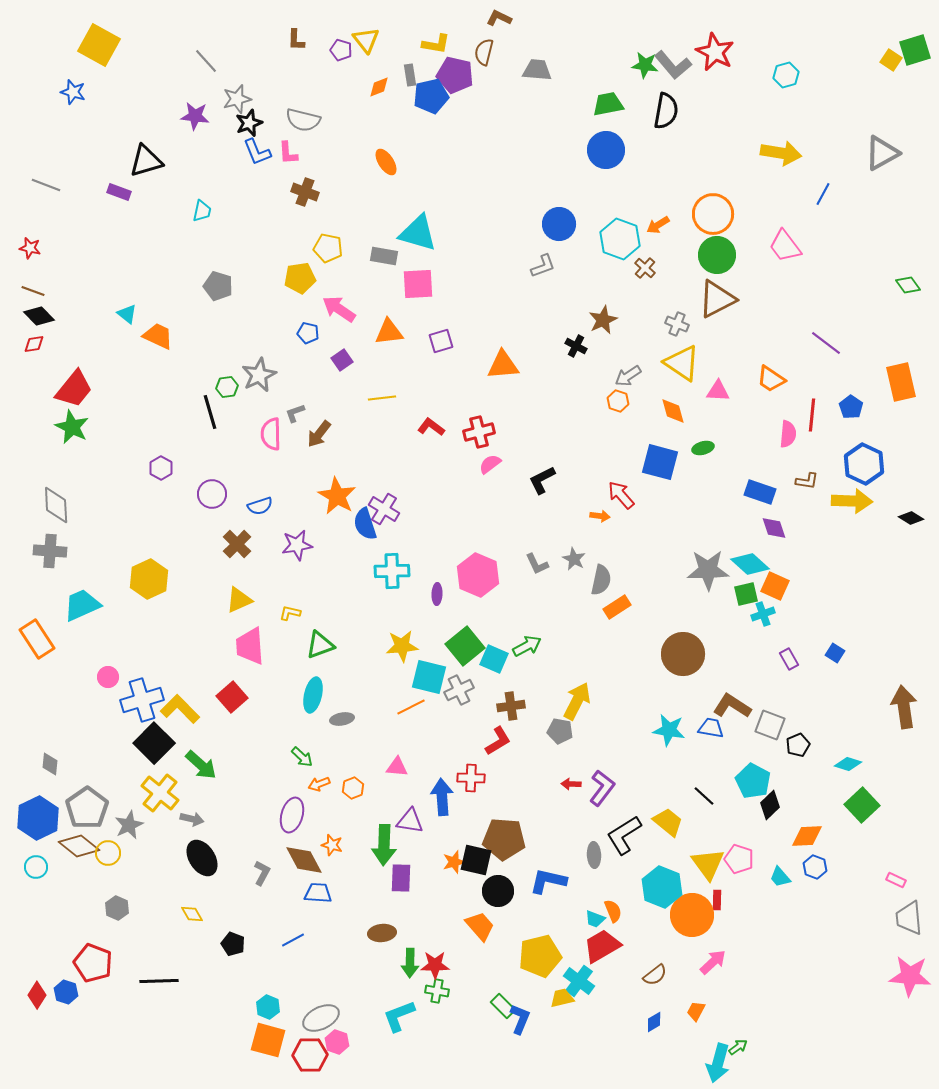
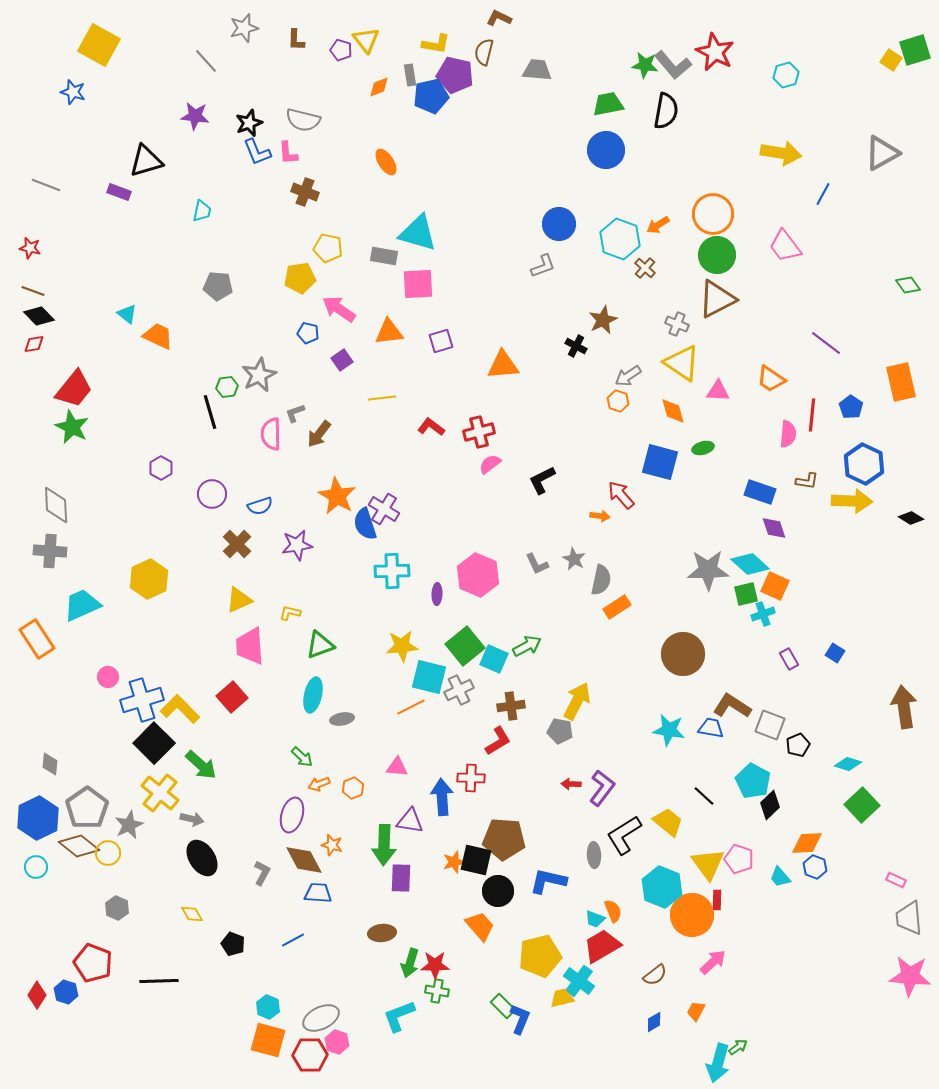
gray star at (237, 99): moved 7 px right, 71 px up
gray pentagon at (218, 286): rotated 12 degrees counterclockwise
orange diamond at (807, 836): moved 7 px down
green arrow at (410, 963): rotated 16 degrees clockwise
